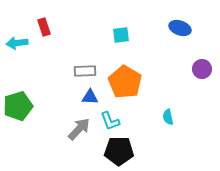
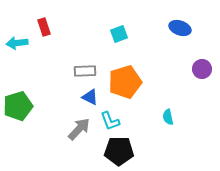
cyan square: moved 2 px left, 1 px up; rotated 12 degrees counterclockwise
orange pentagon: rotated 24 degrees clockwise
blue triangle: rotated 24 degrees clockwise
